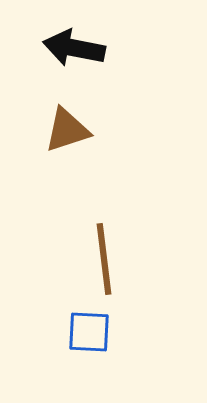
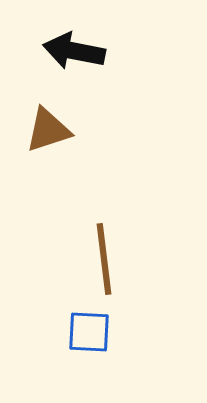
black arrow: moved 3 px down
brown triangle: moved 19 px left
